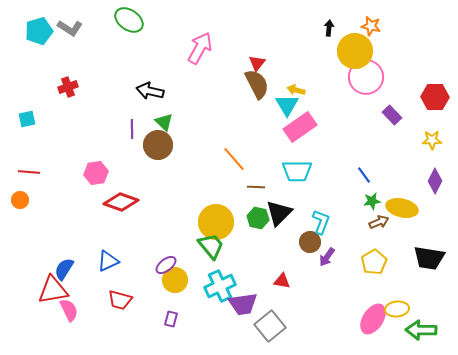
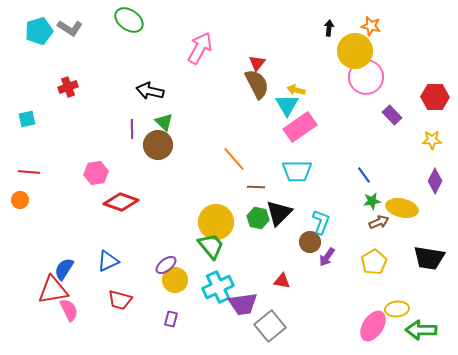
cyan cross at (220, 286): moved 2 px left, 1 px down
pink ellipse at (373, 319): moved 7 px down
